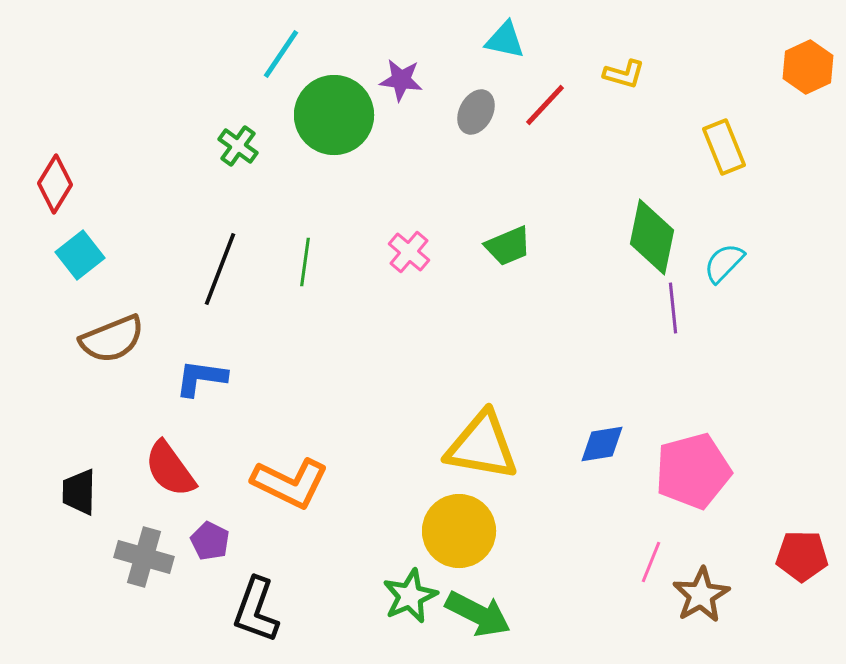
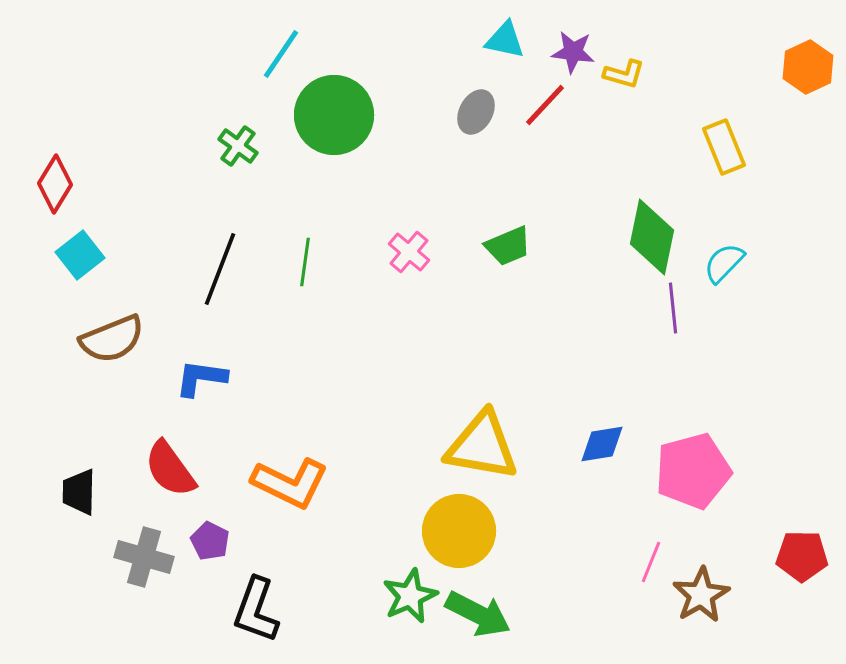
purple star: moved 172 px right, 28 px up
